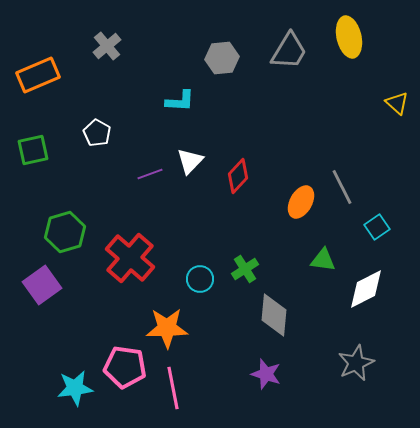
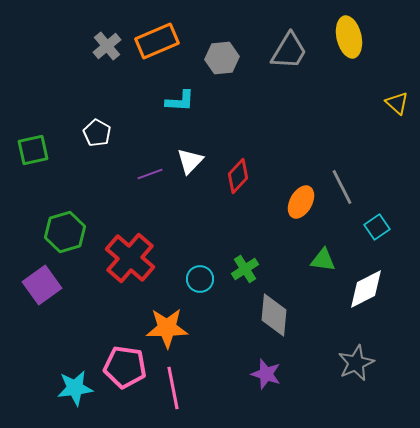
orange rectangle: moved 119 px right, 34 px up
